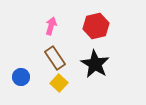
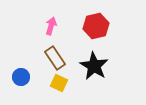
black star: moved 1 px left, 2 px down
yellow square: rotated 18 degrees counterclockwise
